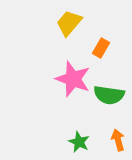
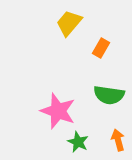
pink star: moved 15 px left, 32 px down
green star: moved 1 px left
